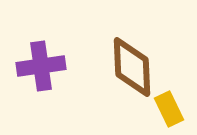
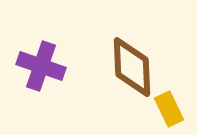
purple cross: rotated 27 degrees clockwise
